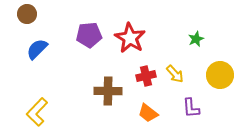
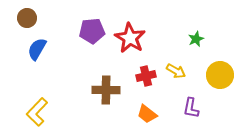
brown circle: moved 4 px down
purple pentagon: moved 3 px right, 4 px up
blue semicircle: rotated 15 degrees counterclockwise
yellow arrow: moved 1 px right, 3 px up; rotated 18 degrees counterclockwise
brown cross: moved 2 px left, 1 px up
purple L-shape: rotated 15 degrees clockwise
orange trapezoid: moved 1 px left, 1 px down
